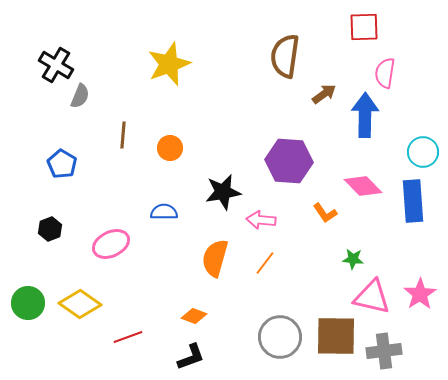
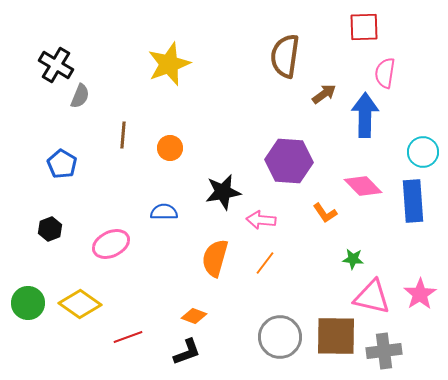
black L-shape: moved 4 px left, 5 px up
